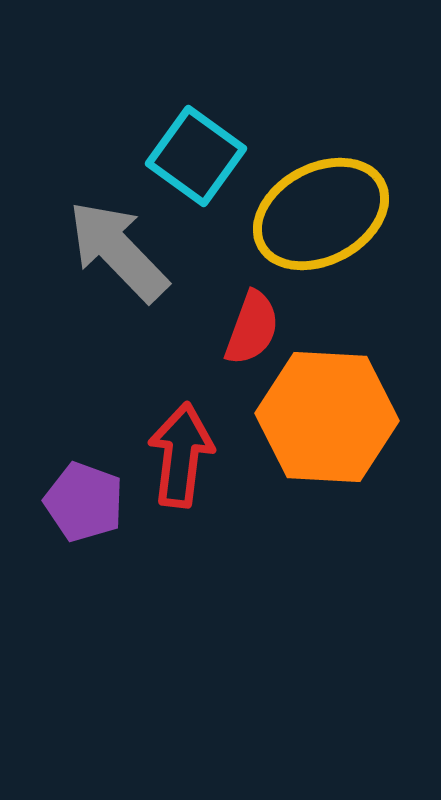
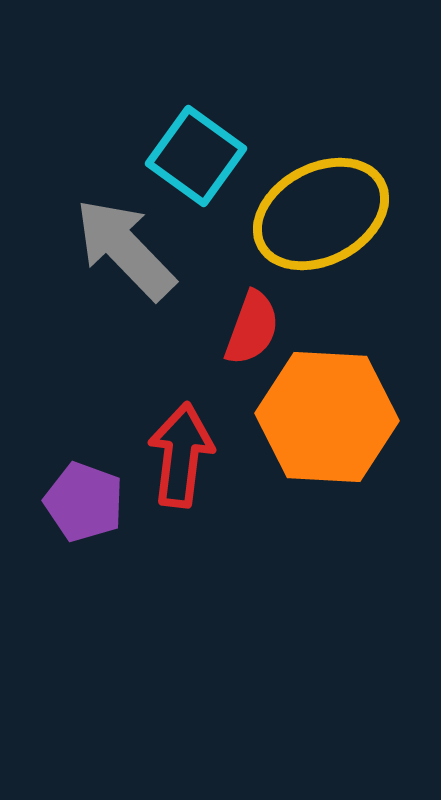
gray arrow: moved 7 px right, 2 px up
